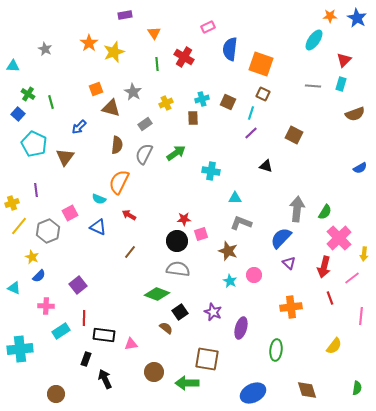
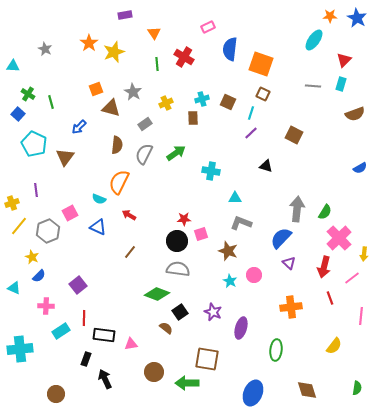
blue ellipse at (253, 393): rotated 40 degrees counterclockwise
